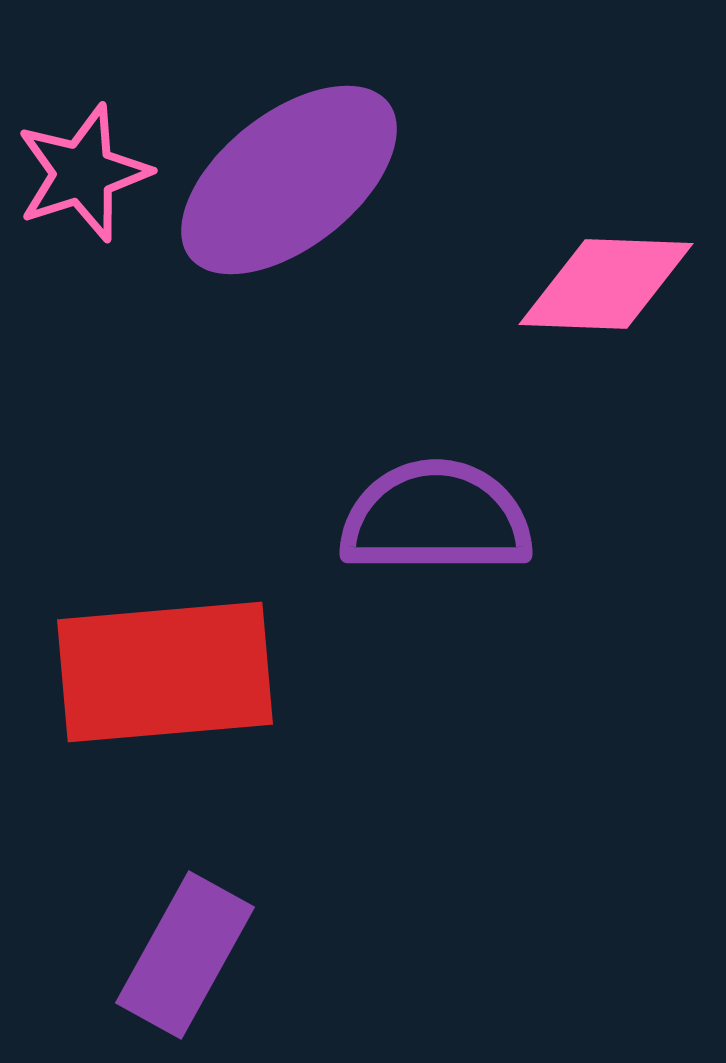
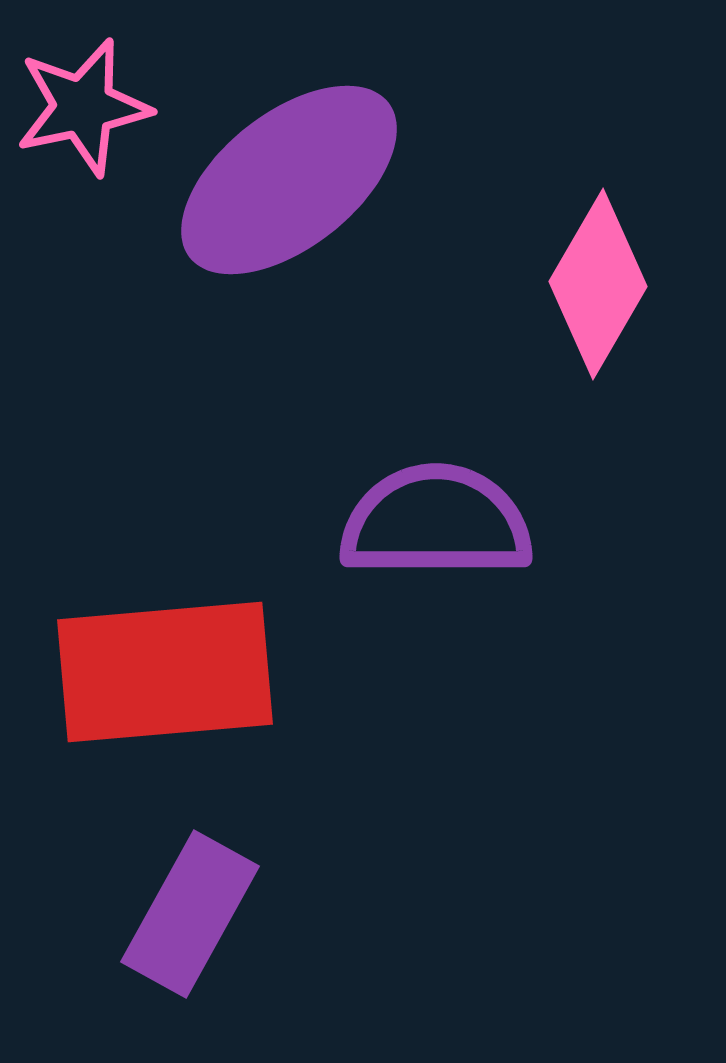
pink star: moved 66 px up; rotated 6 degrees clockwise
pink diamond: moved 8 px left; rotated 62 degrees counterclockwise
purple semicircle: moved 4 px down
purple rectangle: moved 5 px right, 41 px up
